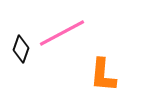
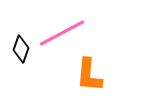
orange L-shape: moved 14 px left
